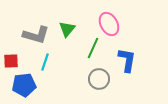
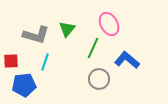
blue L-shape: rotated 60 degrees counterclockwise
